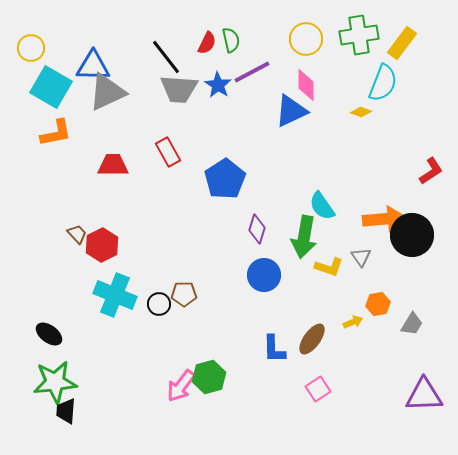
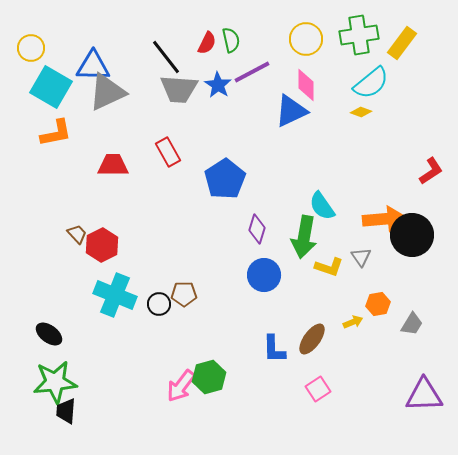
cyan semicircle at (383, 83): moved 12 px left; rotated 30 degrees clockwise
